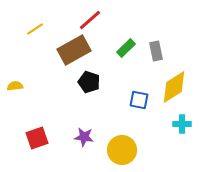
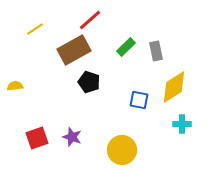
green rectangle: moved 1 px up
purple star: moved 12 px left; rotated 12 degrees clockwise
